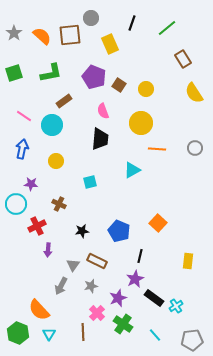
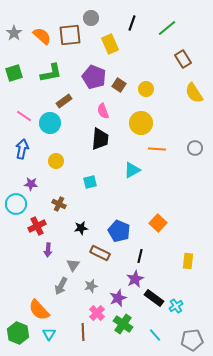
cyan circle at (52, 125): moved 2 px left, 2 px up
black star at (82, 231): moved 1 px left, 3 px up
brown rectangle at (97, 261): moved 3 px right, 8 px up
